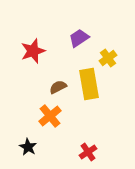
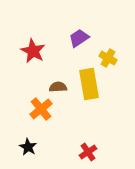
red star: rotated 25 degrees counterclockwise
yellow cross: rotated 24 degrees counterclockwise
brown semicircle: rotated 24 degrees clockwise
orange cross: moved 9 px left, 7 px up
